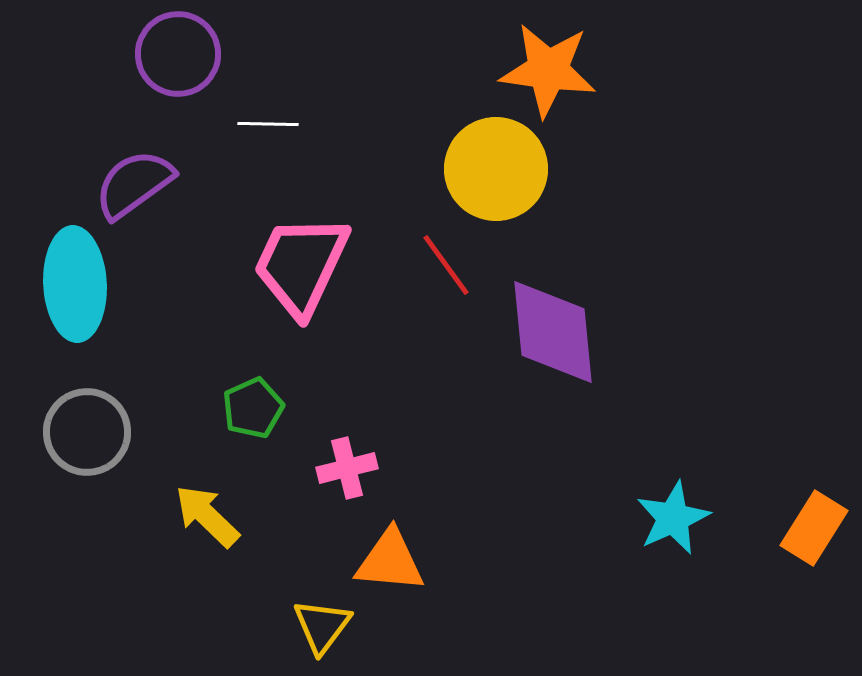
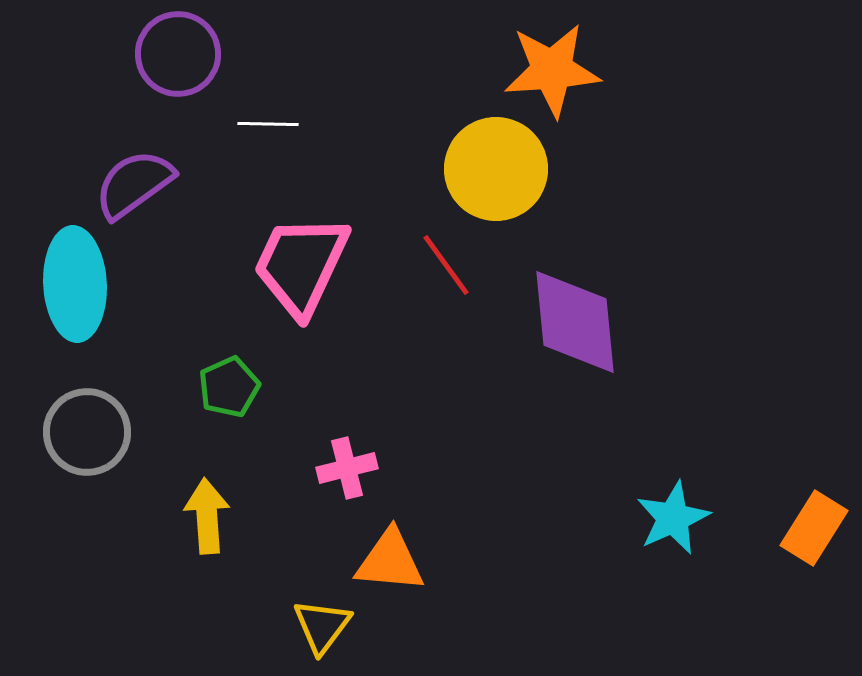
orange star: moved 4 px right; rotated 12 degrees counterclockwise
purple diamond: moved 22 px right, 10 px up
green pentagon: moved 24 px left, 21 px up
yellow arrow: rotated 42 degrees clockwise
